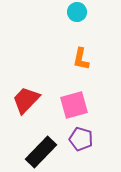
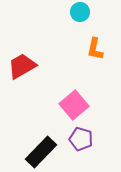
cyan circle: moved 3 px right
orange L-shape: moved 14 px right, 10 px up
red trapezoid: moved 4 px left, 34 px up; rotated 16 degrees clockwise
pink square: rotated 24 degrees counterclockwise
